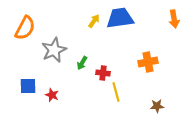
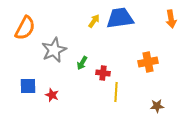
orange arrow: moved 3 px left
yellow line: rotated 18 degrees clockwise
